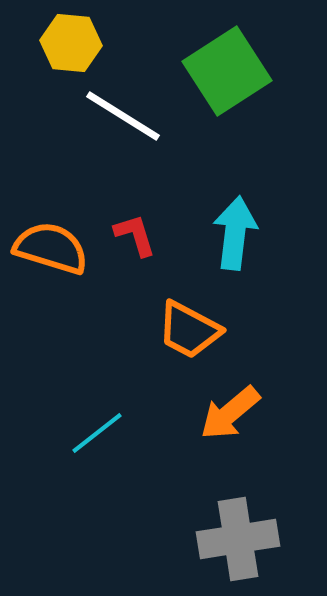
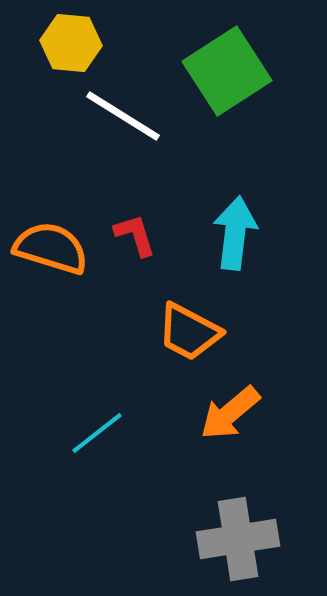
orange trapezoid: moved 2 px down
